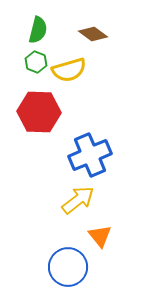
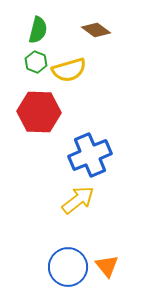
brown diamond: moved 3 px right, 4 px up
orange triangle: moved 7 px right, 30 px down
